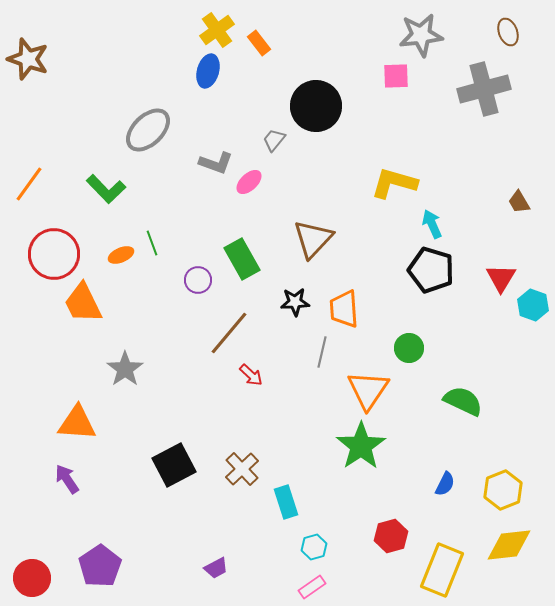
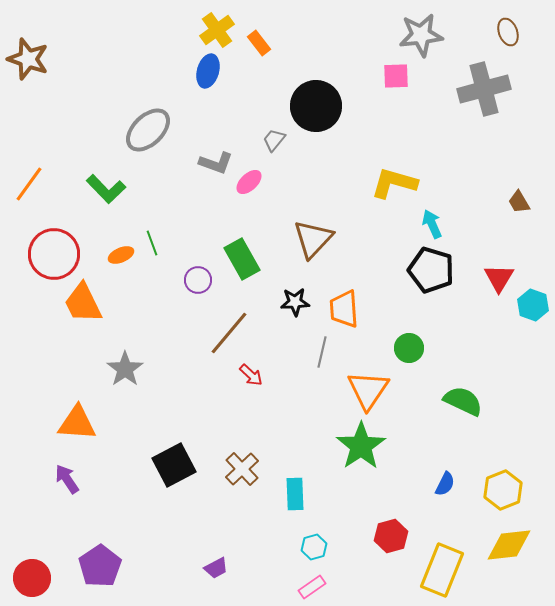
red triangle at (501, 278): moved 2 px left
cyan rectangle at (286, 502): moved 9 px right, 8 px up; rotated 16 degrees clockwise
